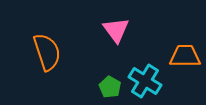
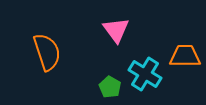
cyan cross: moved 7 px up
